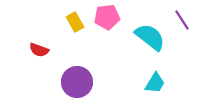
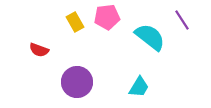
cyan trapezoid: moved 16 px left, 4 px down
